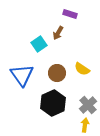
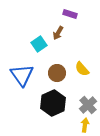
yellow semicircle: rotated 14 degrees clockwise
